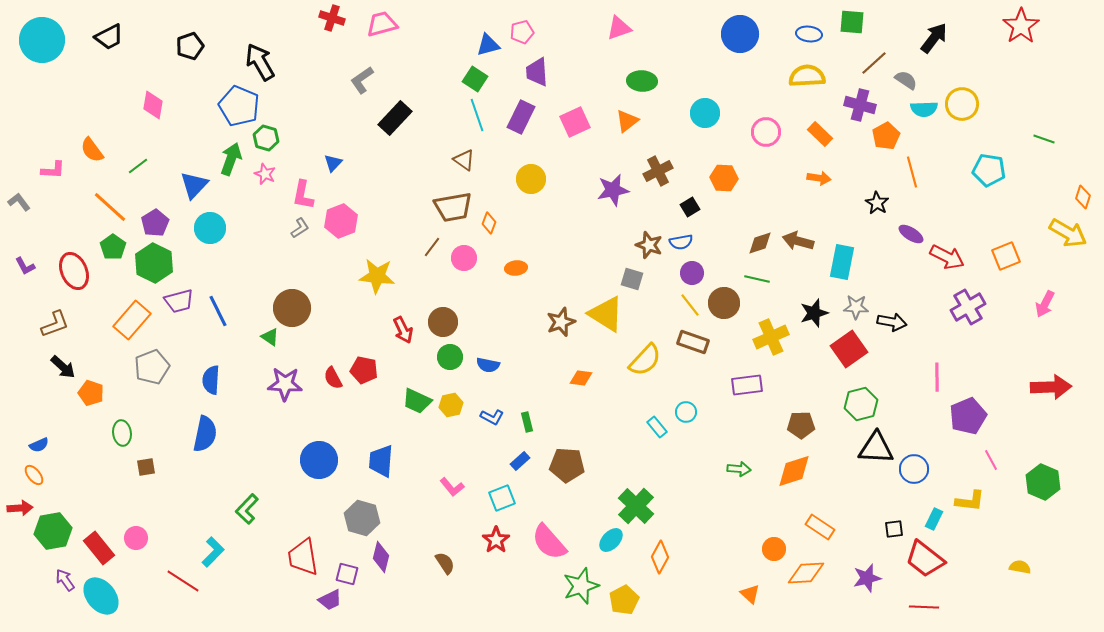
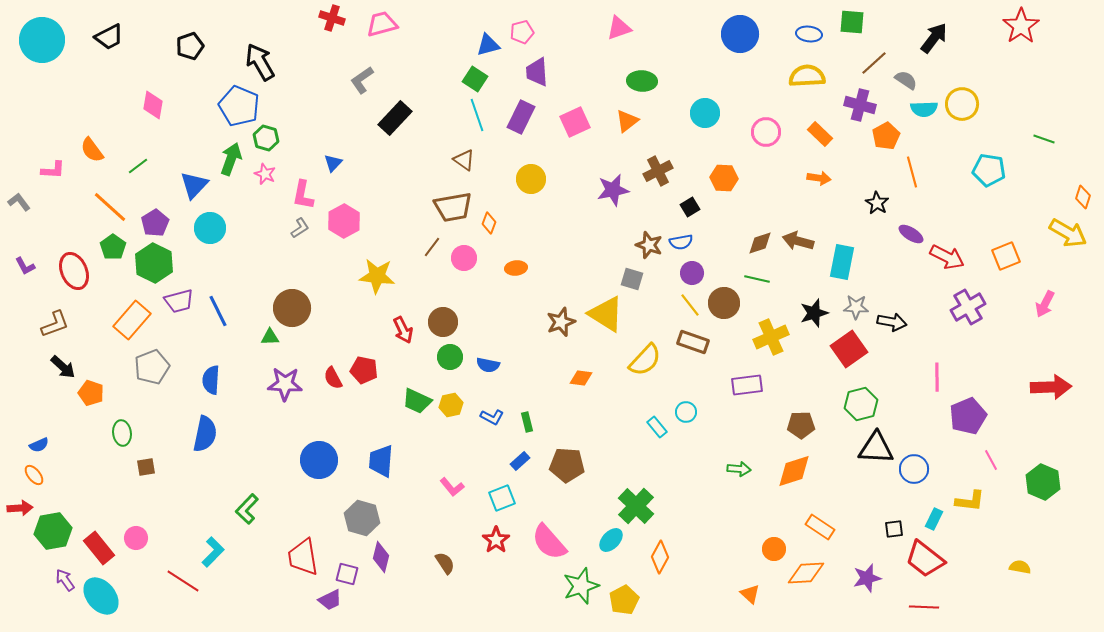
pink hexagon at (341, 221): moved 3 px right; rotated 8 degrees counterclockwise
green triangle at (270, 337): rotated 36 degrees counterclockwise
